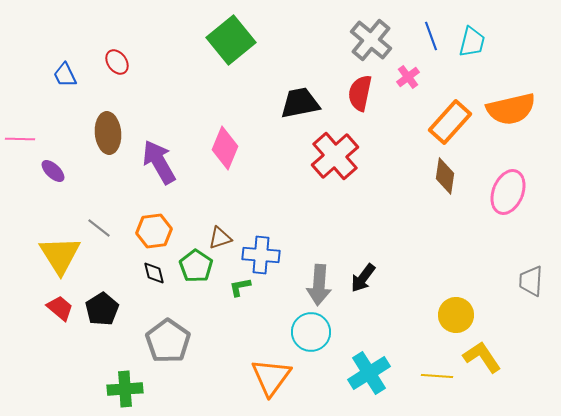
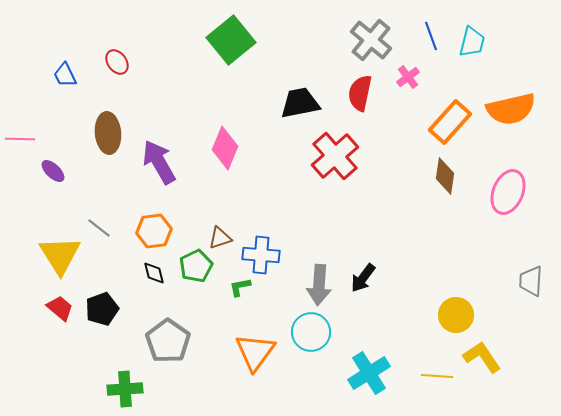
green pentagon: rotated 12 degrees clockwise
black pentagon: rotated 12 degrees clockwise
orange triangle: moved 16 px left, 25 px up
